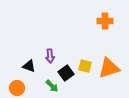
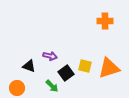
purple arrow: rotated 72 degrees counterclockwise
